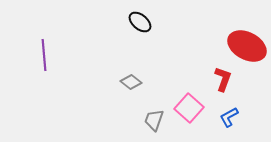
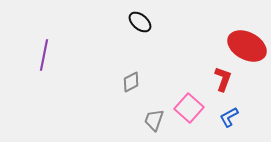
purple line: rotated 16 degrees clockwise
gray diamond: rotated 65 degrees counterclockwise
